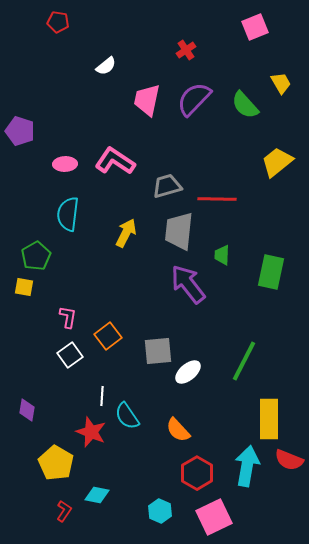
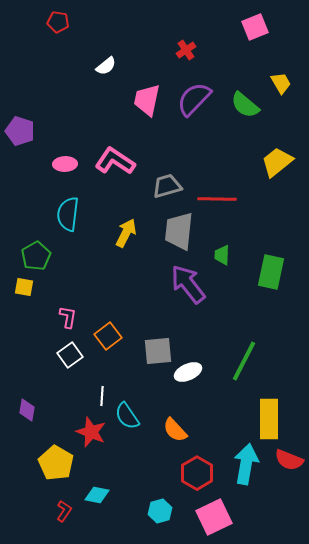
green semicircle at (245, 105): rotated 8 degrees counterclockwise
white ellipse at (188, 372): rotated 16 degrees clockwise
orange semicircle at (178, 430): moved 3 px left
cyan arrow at (247, 466): moved 1 px left, 2 px up
cyan hexagon at (160, 511): rotated 20 degrees clockwise
